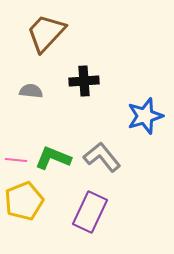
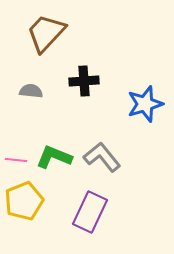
blue star: moved 12 px up
green L-shape: moved 1 px right, 1 px up
